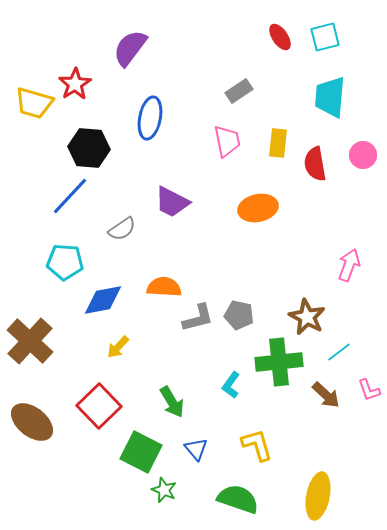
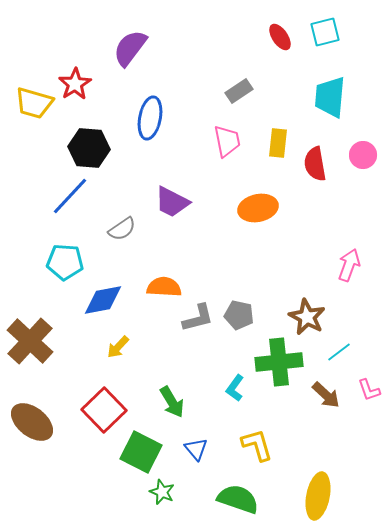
cyan square: moved 5 px up
cyan L-shape: moved 4 px right, 3 px down
red square: moved 5 px right, 4 px down
green star: moved 2 px left, 2 px down
